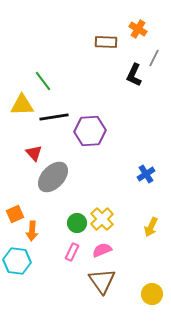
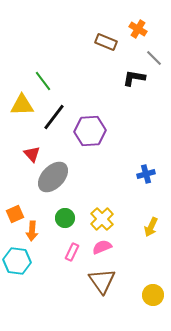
brown rectangle: rotated 20 degrees clockwise
gray line: rotated 72 degrees counterclockwise
black L-shape: moved 3 px down; rotated 75 degrees clockwise
black line: rotated 44 degrees counterclockwise
red triangle: moved 2 px left, 1 px down
blue cross: rotated 18 degrees clockwise
green circle: moved 12 px left, 5 px up
pink semicircle: moved 3 px up
yellow circle: moved 1 px right, 1 px down
